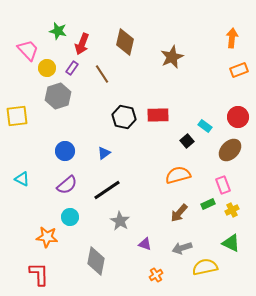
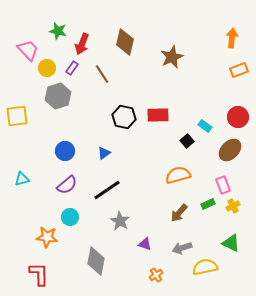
cyan triangle: rotated 42 degrees counterclockwise
yellow cross: moved 1 px right, 4 px up
